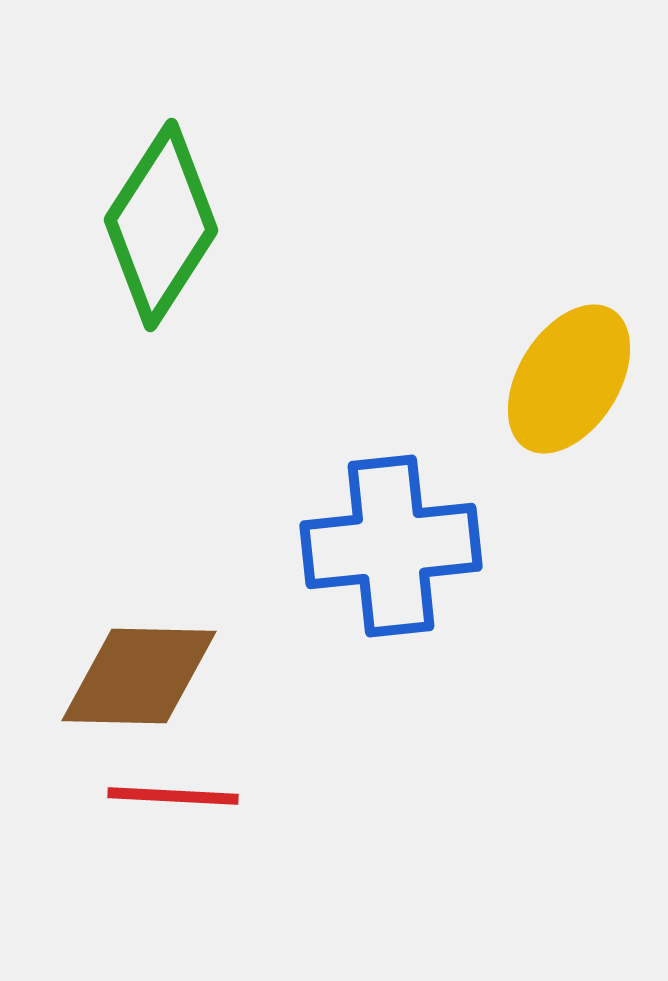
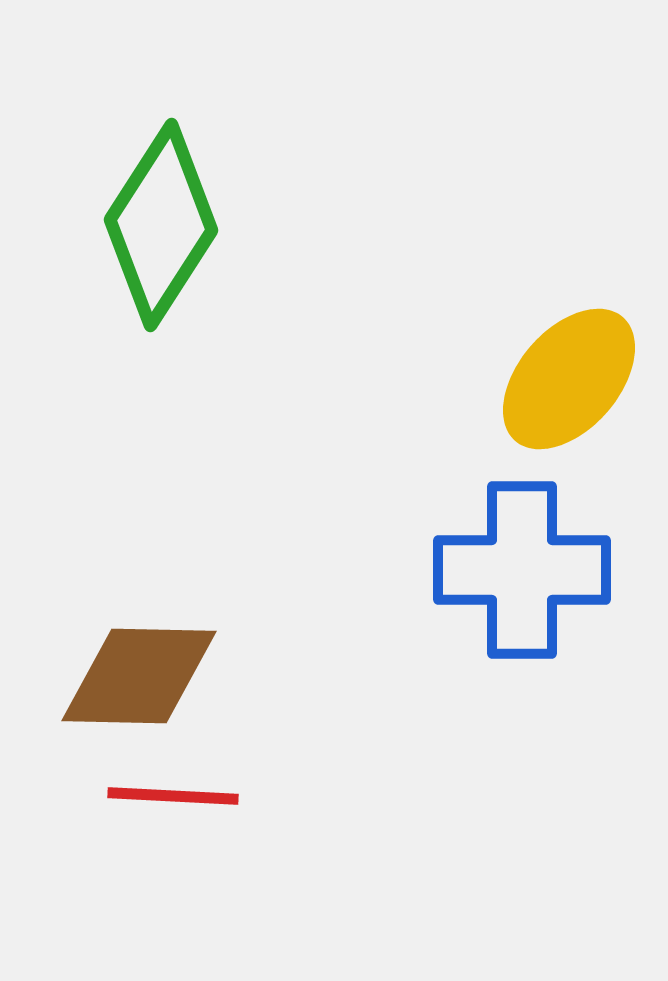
yellow ellipse: rotated 9 degrees clockwise
blue cross: moved 131 px right, 24 px down; rotated 6 degrees clockwise
